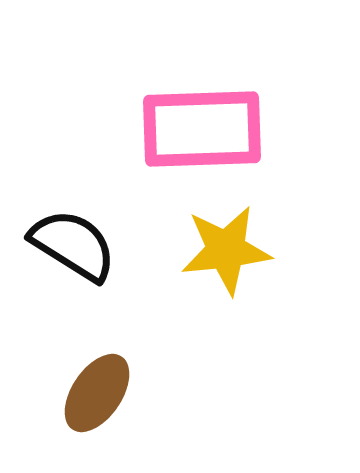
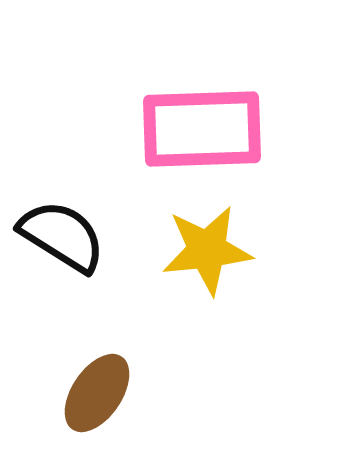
black semicircle: moved 11 px left, 9 px up
yellow star: moved 19 px left
